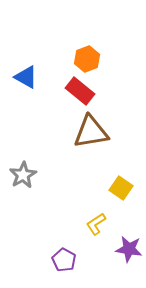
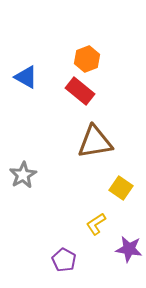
brown triangle: moved 4 px right, 10 px down
